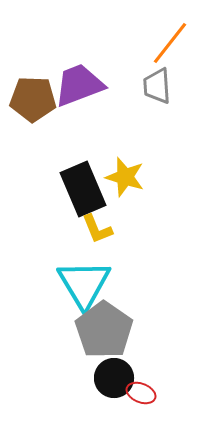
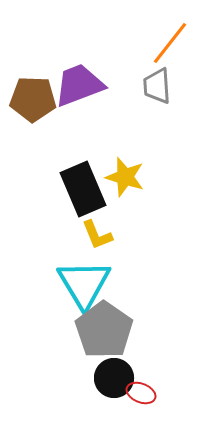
yellow L-shape: moved 6 px down
